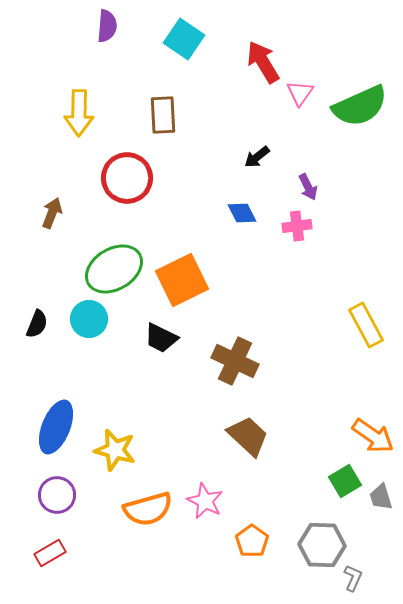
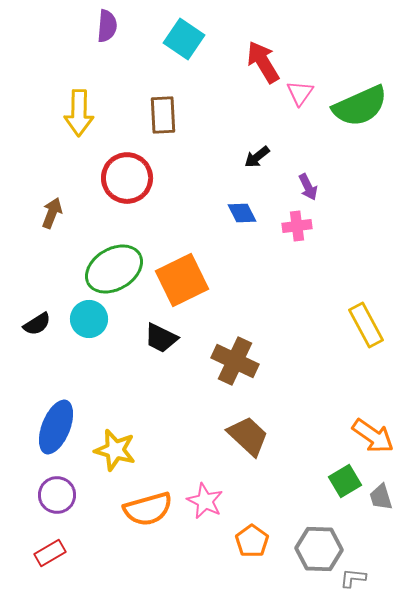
black semicircle: rotated 36 degrees clockwise
gray hexagon: moved 3 px left, 4 px down
gray L-shape: rotated 108 degrees counterclockwise
